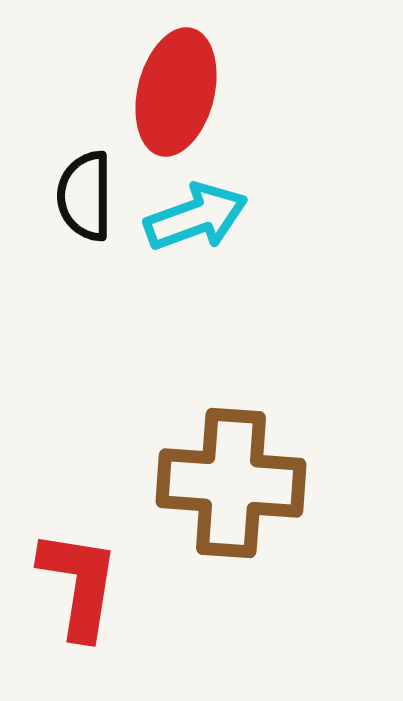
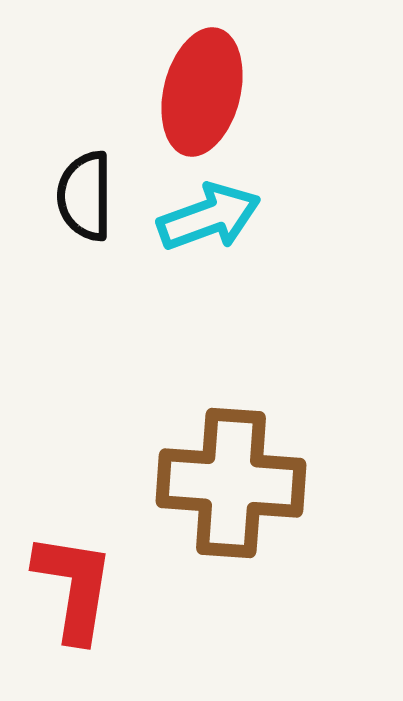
red ellipse: moved 26 px right
cyan arrow: moved 13 px right
red L-shape: moved 5 px left, 3 px down
